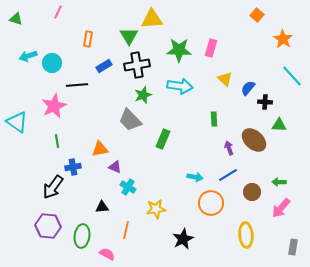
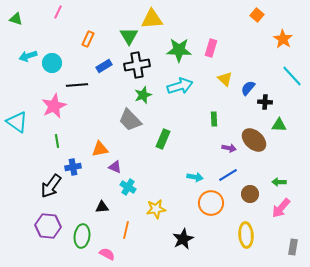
orange rectangle at (88, 39): rotated 14 degrees clockwise
cyan arrow at (180, 86): rotated 25 degrees counterclockwise
purple arrow at (229, 148): rotated 120 degrees clockwise
black arrow at (53, 187): moved 2 px left, 1 px up
brown circle at (252, 192): moved 2 px left, 2 px down
